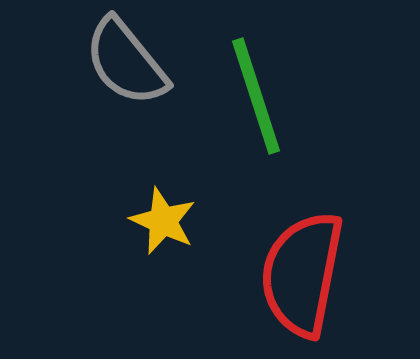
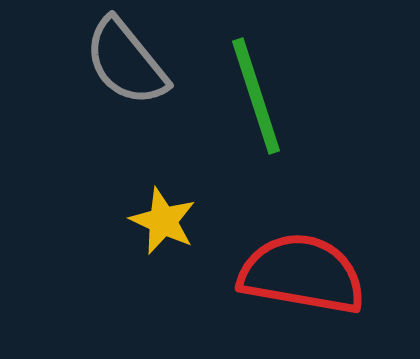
red semicircle: rotated 89 degrees clockwise
